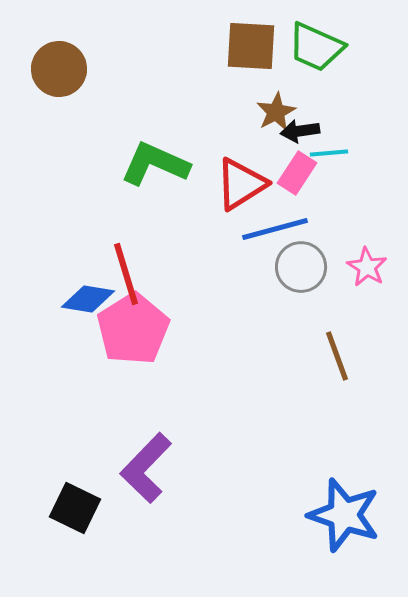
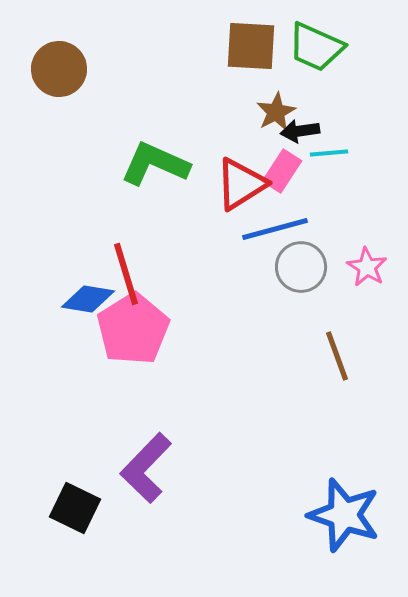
pink rectangle: moved 15 px left, 2 px up
